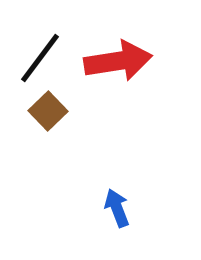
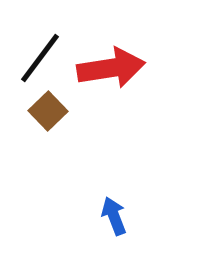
red arrow: moved 7 px left, 7 px down
blue arrow: moved 3 px left, 8 px down
